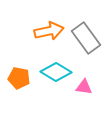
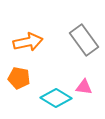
orange arrow: moved 21 px left, 11 px down
gray rectangle: moved 2 px left, 2 px down
cyan diamond: moved 26 px down
